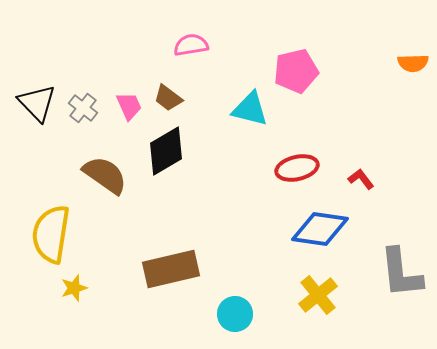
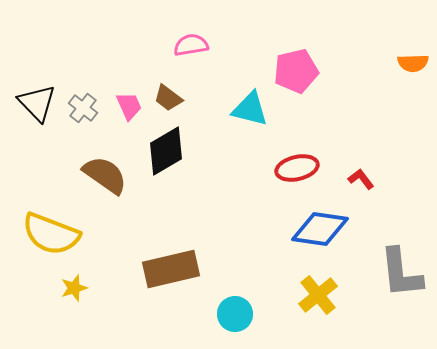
yellow semicircle: rotated 78 degrees counterclockwise
